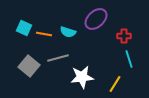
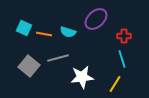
cyan line: moved 7 px left
